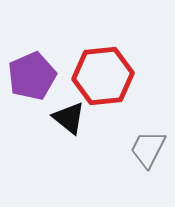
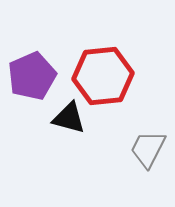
black triangle: rotated 24 degrees counterclockwise
